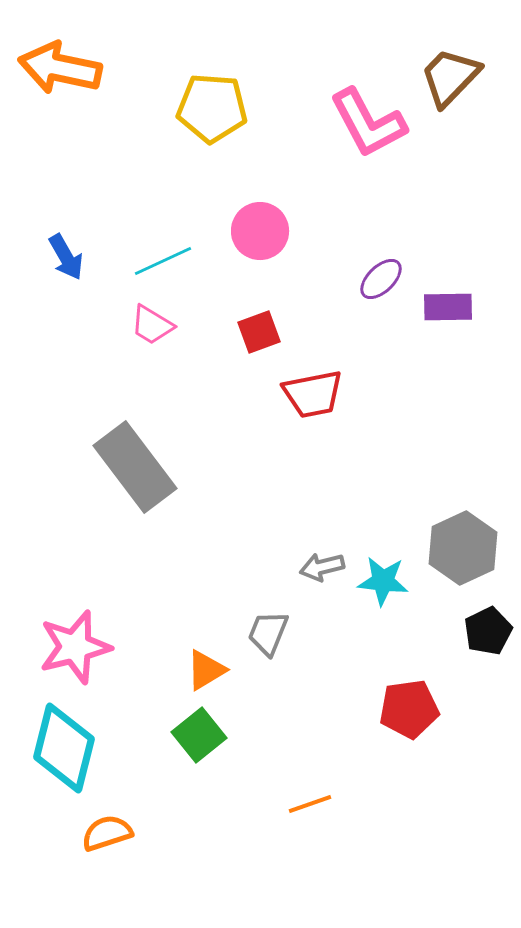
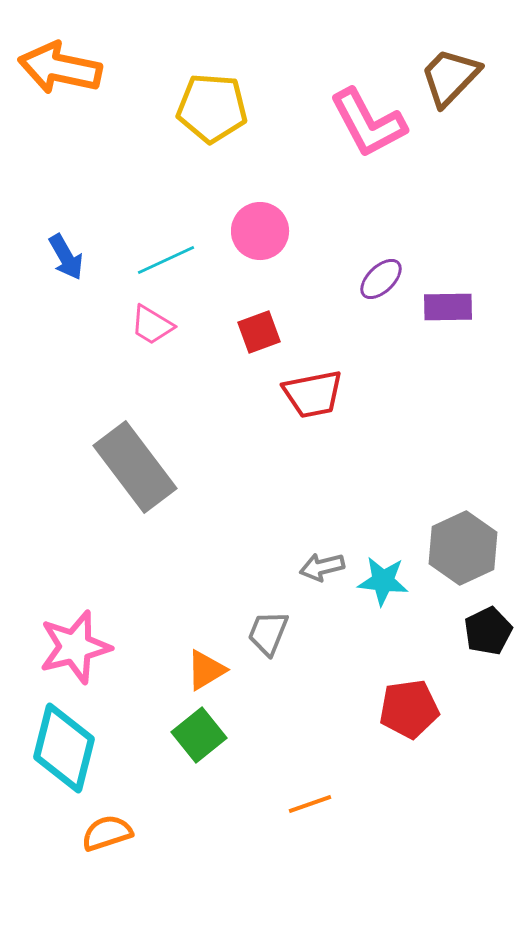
cyan line: moved 3 px right, 1 px up
